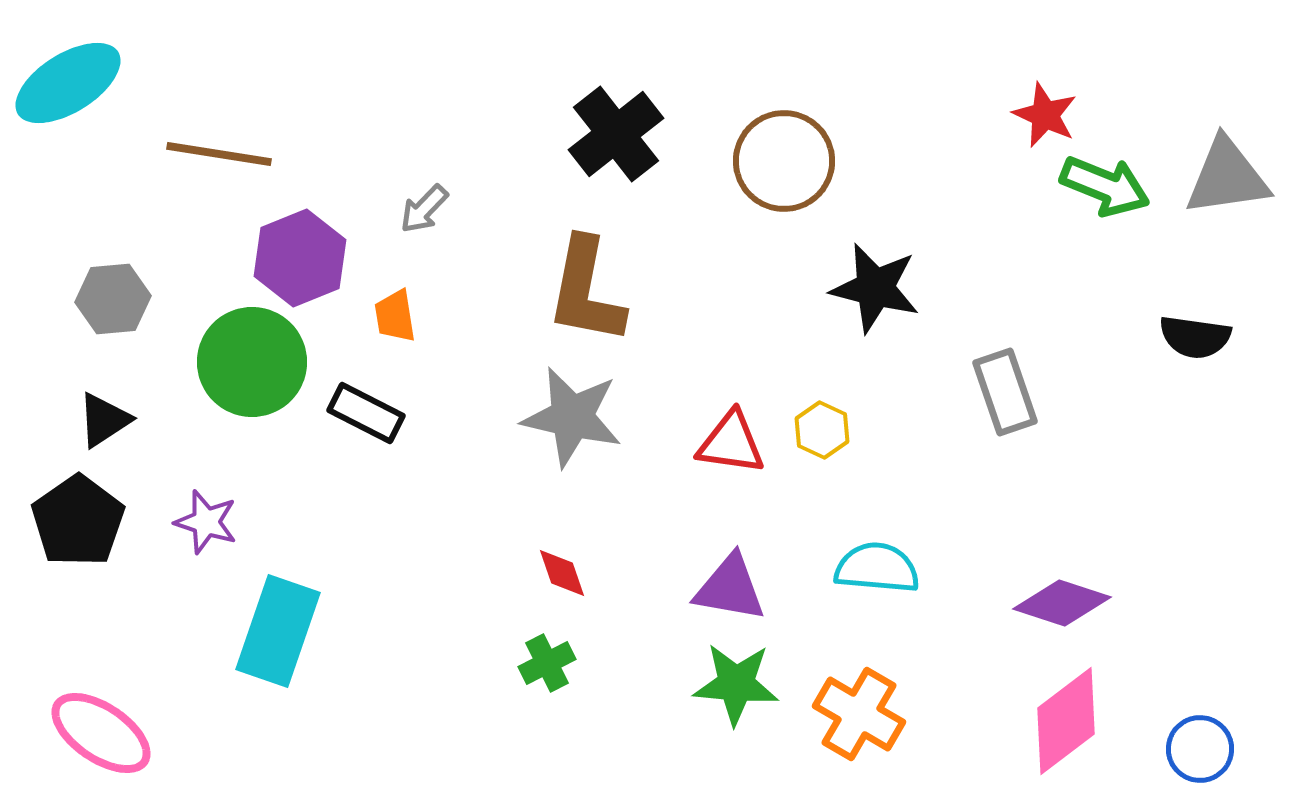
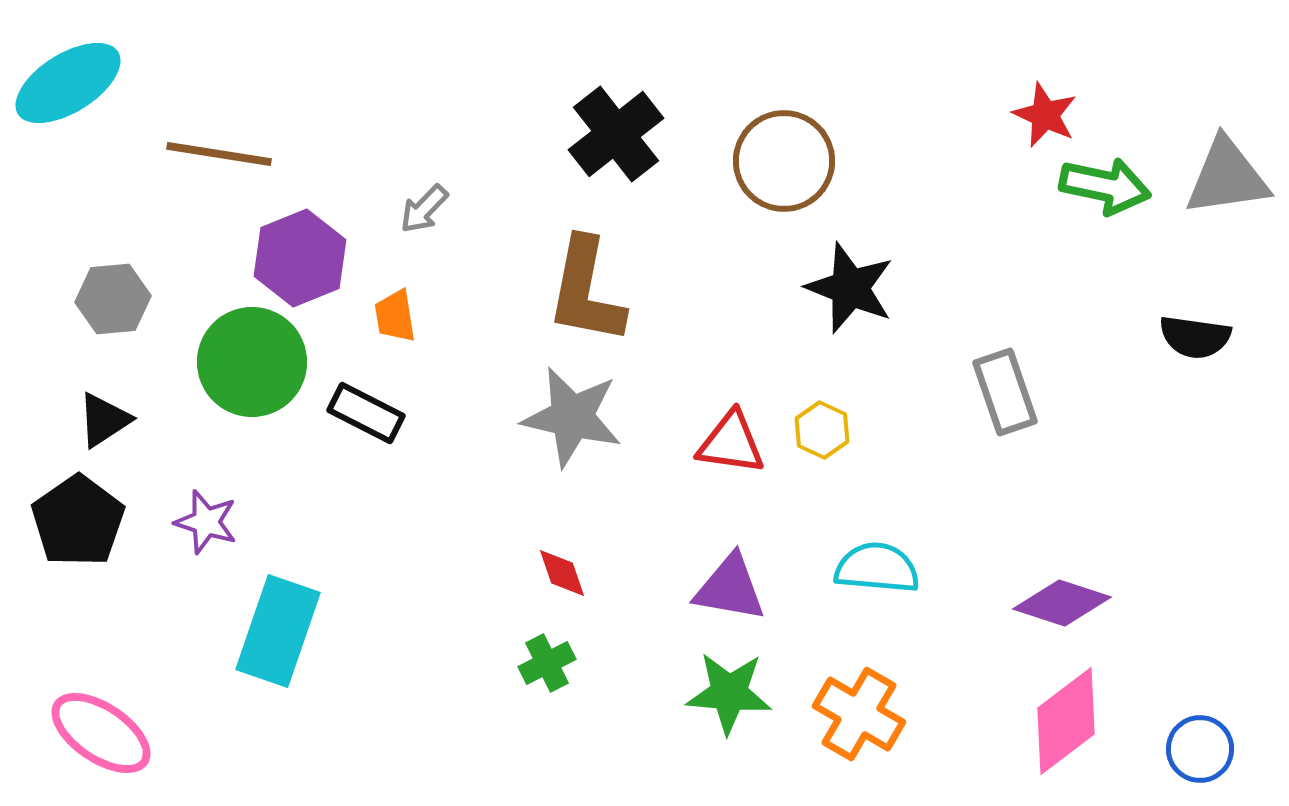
green arrow: rotated 10 degrees counterclockwise
black star: moved 25 px left; rotated 8 degrees clockwise
green star: moved 7 px left, 9 px down
